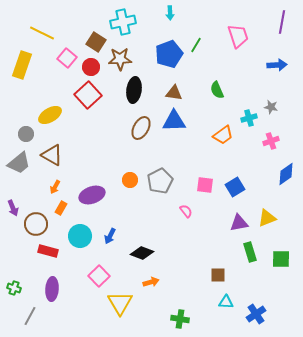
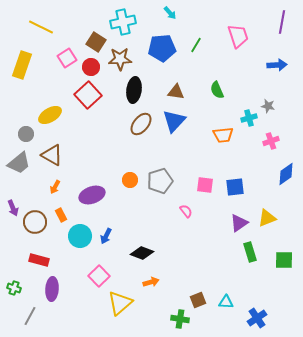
cyan arrow at (170, 13): rotated 40 degrees counterclockwise
yellow line at (42, 33): moved 1 px left, 6 px up
blue pentagon at (169, 54): moved 7 px left, 6 px up; rotated 16 degrees clockwise
pink square at (67, 58): rotated 18 degrees clockwise
brown triangle at (174, 93): moved 2 px right, 1 px up
gray star at (271, 107): moved 3 px left, 1 px up
blue triangle at (174, 121): rotated 45 degrees counterclockwise
brown ellipse at (141, 128): moved 4 px up; rotated 10 degrees clockwise
orange trapezoid at (223, 135): rotated 30 degrees clockwise
gray pentagon at (160, 181): rotated 10 degrees clockwise
blue square at (235, 187): rotated 24 degrees clockwise
orange rectangle at (61, 208): moved 7 px down; rotated 56 degrees counterclockwise
purple triangle at (239, 223): rotated 24 degrees counterclockwise
brown circle at (36, 224): moved 1 px left, 2 px up
blue arrow at (110, 236): moved 4 px left
red rectangle at (48, 251): moved 9 px left, 9 px down
green square at (281, 259): moved 3 px right, 1 px down
brown square at (218, 275): moved 20 px left, 25 px down; rotated 21 degrees counterclockwise
yellow triangle at (120, 303): rotated 20 degrees clockwise
blue cross at (256, 314): moved 1 px right, 4 px down
